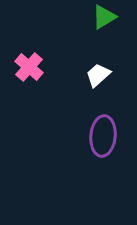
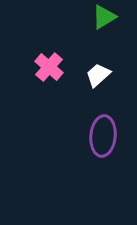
pink cross: moved 20 px right
